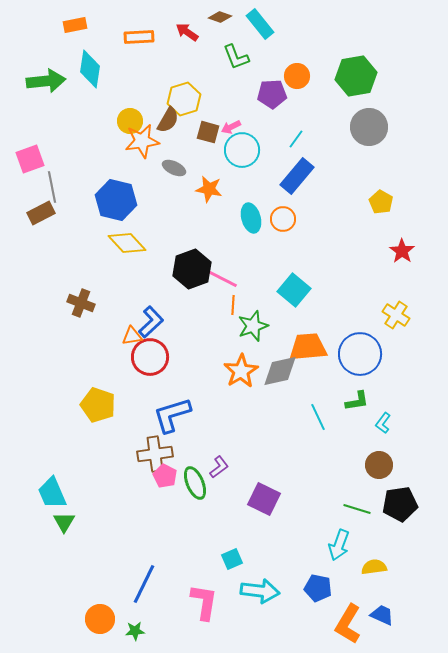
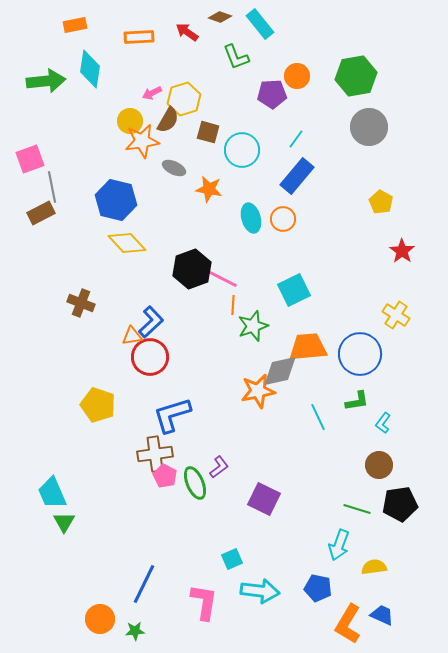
pink arrow at (231, 127): moved 79 px left, 34 px up
cyan square at (294, 290): rotated 24 degrees clockwise
orange star at (241, 371): moved 17 px right, 20 px down; rotated 20 degrees clockwise
